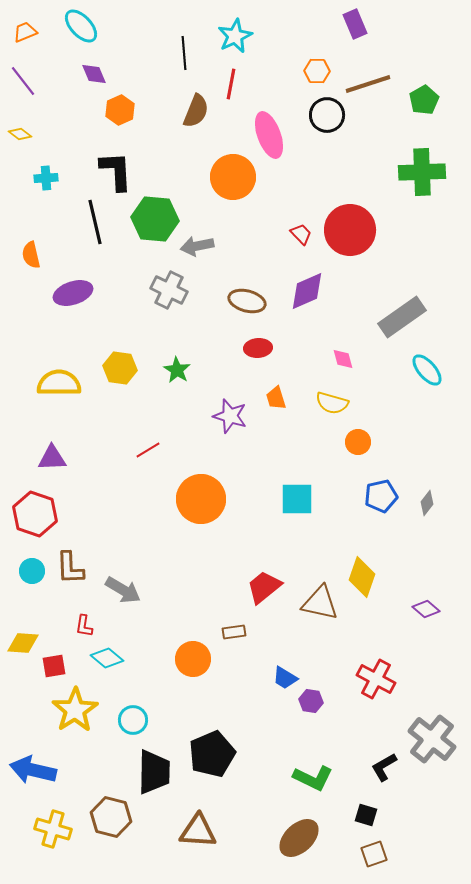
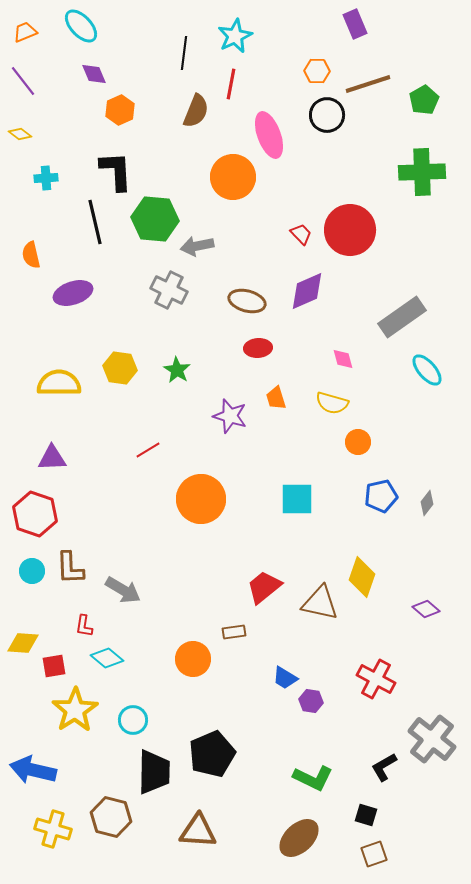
black line at (184, 53): rotated 12 degrees clockwise
